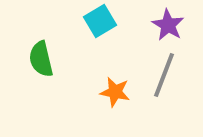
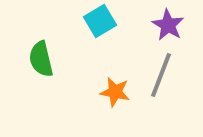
gray line: moved 3 px left
